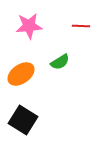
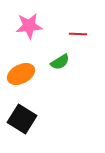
red line: moved 3 px left, 8 px down
orange ellipse: rotated 8 degrees clockwise
black square: moved 1 px left, 1 px up
